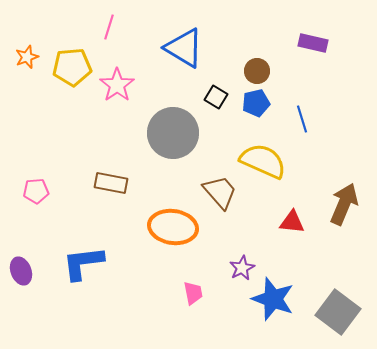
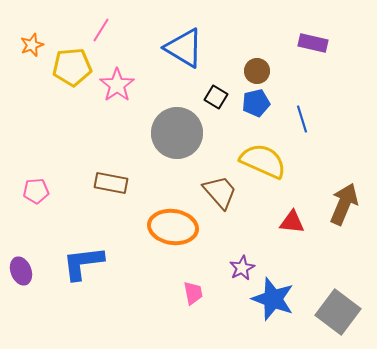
pink line: moved 8 px left, 3 px down; rotated 15 degrees clockwise
orange star: moved 5 px right, 12 px up
gray circle: moved 4 px right
